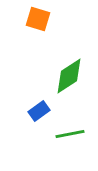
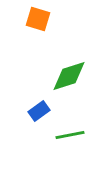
green diamond: rotated 15 degrees clockwise
green line: moved 1 px down
